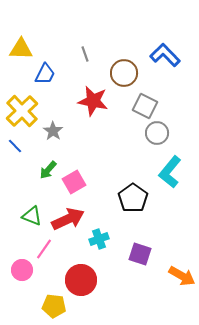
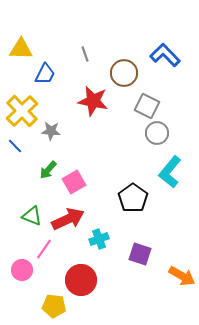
gray square: moved 2 px right
gray star: moved 2 px left; rotated 30 degrees counterclockwise
